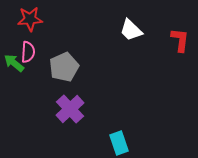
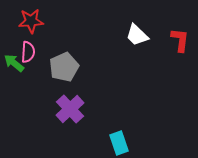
red star: moved 1 px right, 2 px down
white trapezoid: moved 6 px right, 5 px down
